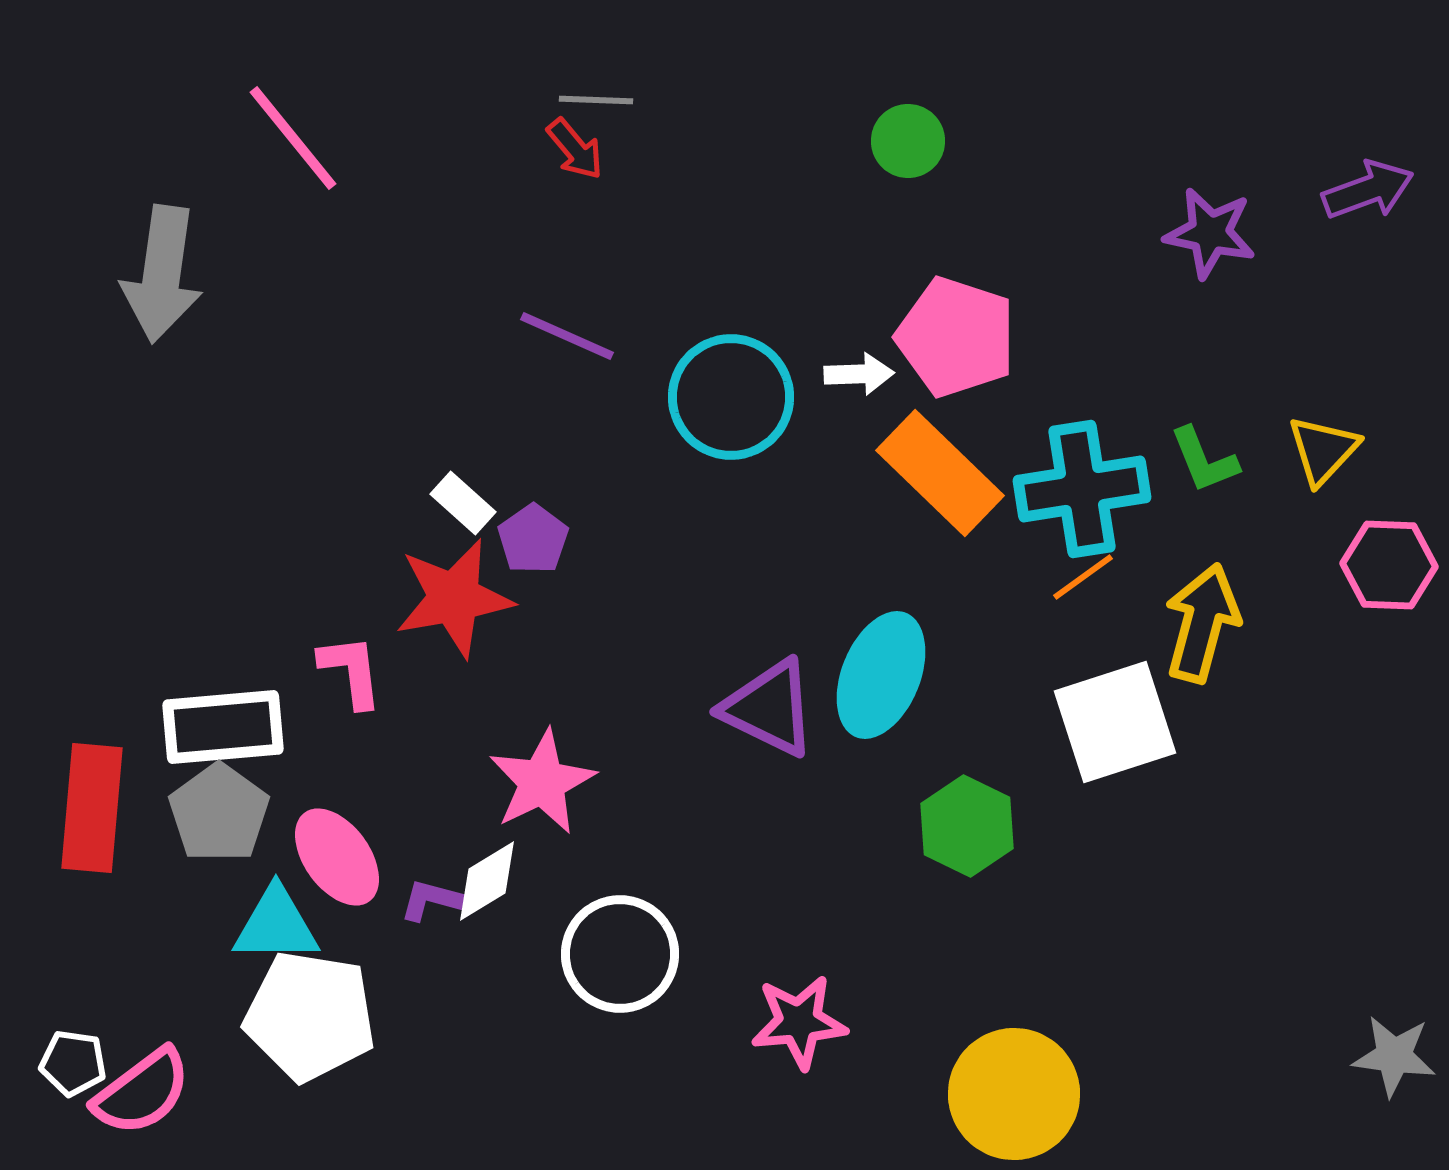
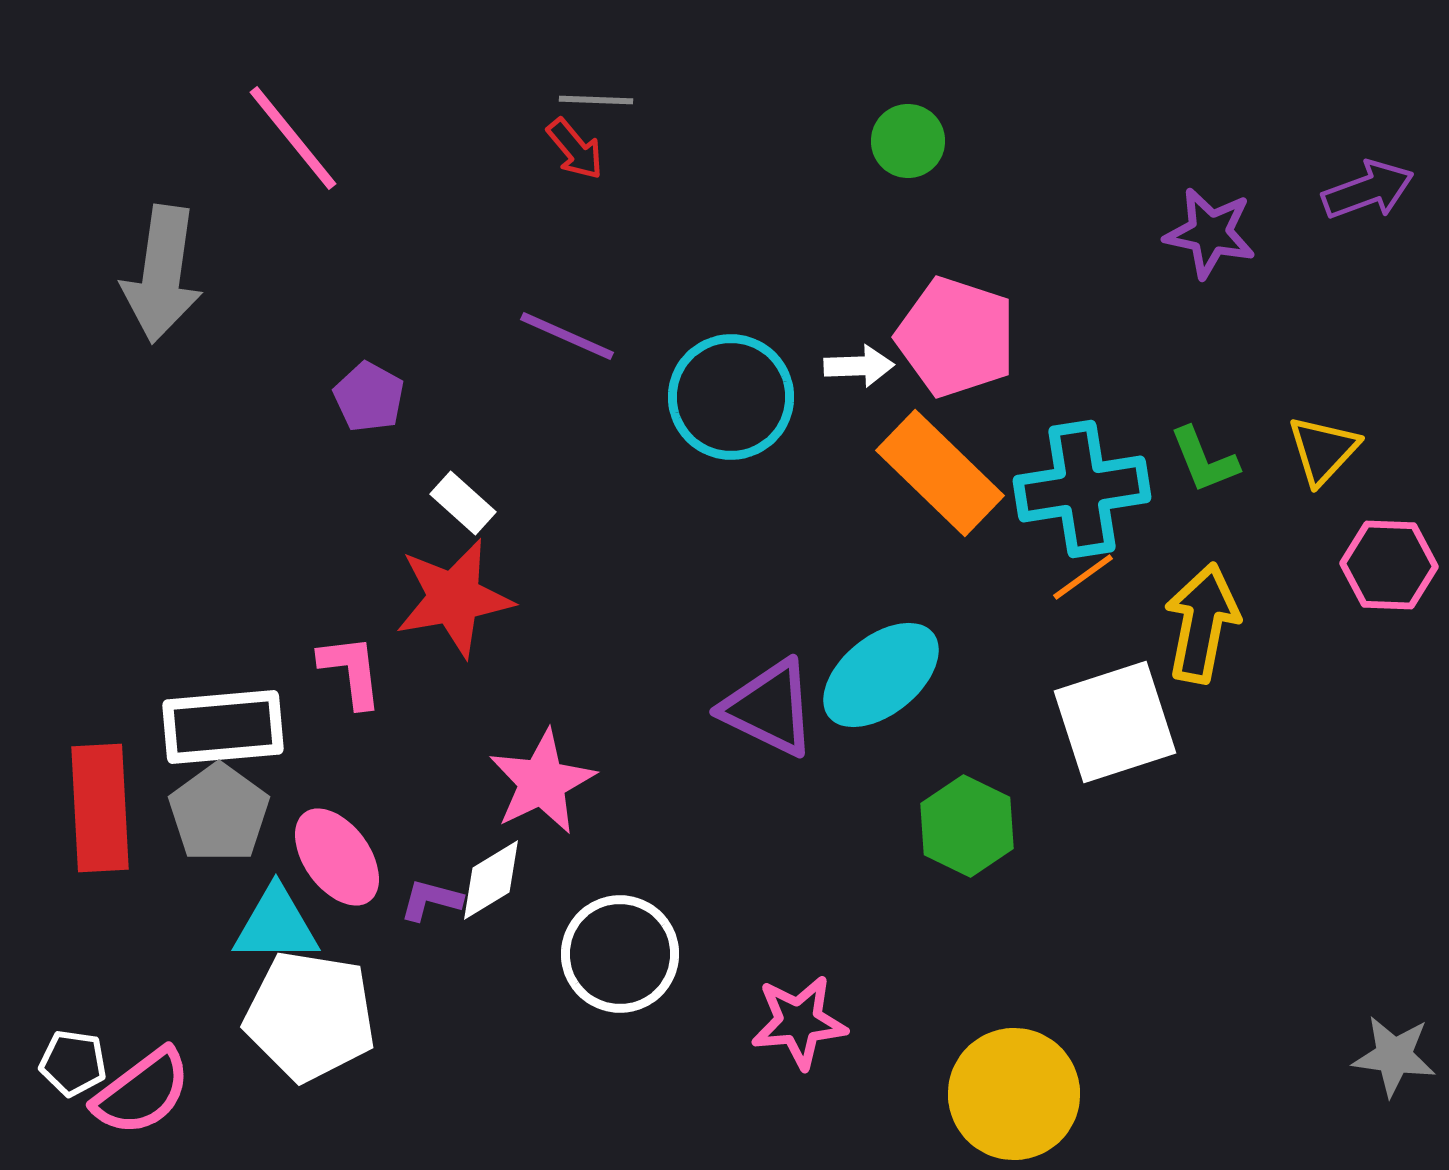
white arrow at (859, 374): moved 8 px up
purple pentagon at (533, 539): moved 164 px left, 142 px up; rotated 8 degrees counterclockwise
yellow arrow at (1202, 623): rotated 4 degrees counterclockwise
cyan ellipse at (881, 675): rotated 29 degrees clockwise
red rectangle at (92, 808): moved 8 px right; rotated 8 degrees counterclockwise
white diamond at (487, 881): moved 4 px right, 1 px up
